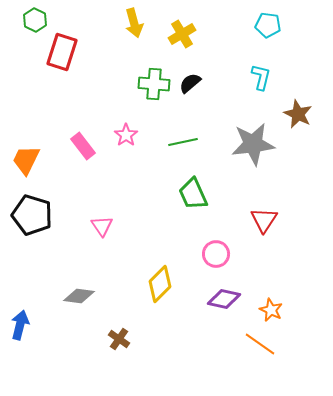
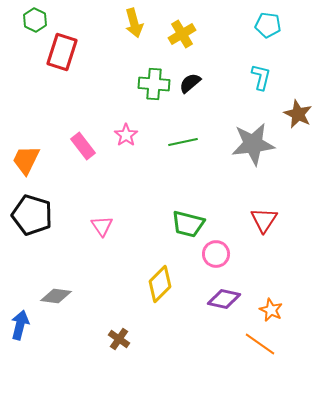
green trapezoid: moved 5 px left, 30 px down; rotated 52 degrees counterclockwise
gray diamond: moved 23 px left
